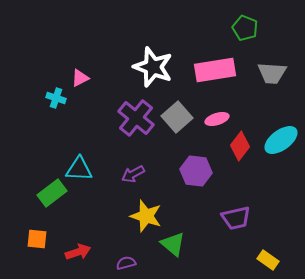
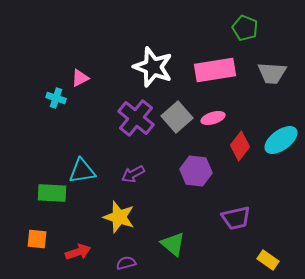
pink ellipse: moved 4 px left, 1 px up
cyan triangle: moved 3 px right, 2 px down; rotated 12 degrees counterclockwise
green rectangle: rotated 40 degrees clockwise
yellow star: moved 27 px left, 1 px down
